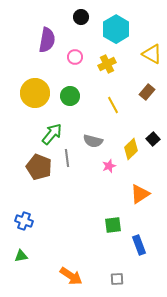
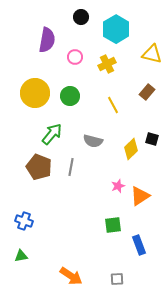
yellow triangle: rotated 15 degrees counterclockwise
black square: moved 1 px left; rotated 32 degrees counterclockwise
gray line: moved 4 px right, 9 px down; rotated 18 degrees clockwise
pink star: moved 9 px right, 20 px down
orange triangle: moved 2 px down
